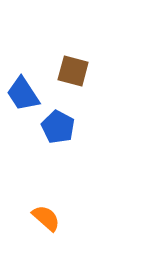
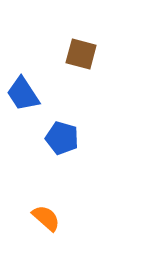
brown square: moved 8 px right, 17 px up
blue pentagon: moved 4 px right, 11 px down; rotated 12 degrees counterclockwise
